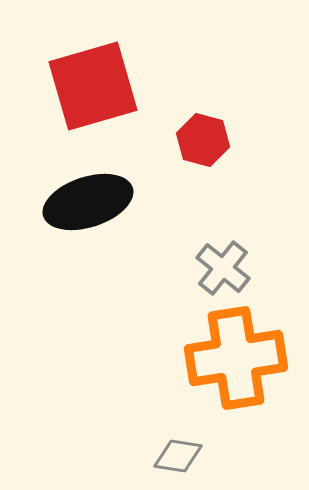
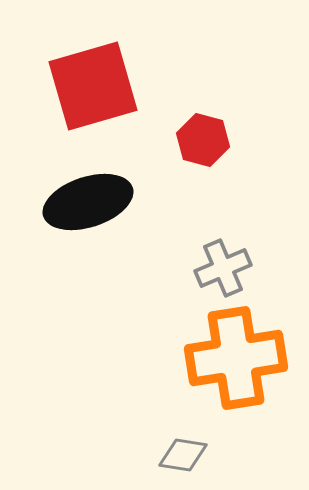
gray cross: rotated 28 degrees clockwise
gray diamond: moved 5 px right, 1 px up
